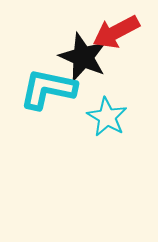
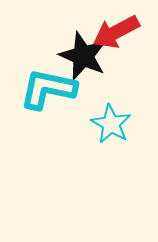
black star: moved 1 px up
cyan star: moved 4 px right, 7 px down
